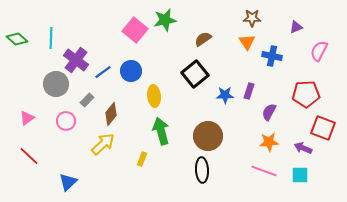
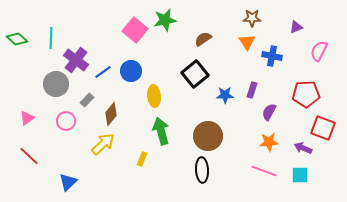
purple rectangle: moved 3 px right, 1 px up
